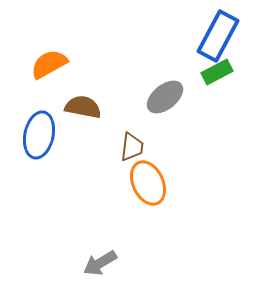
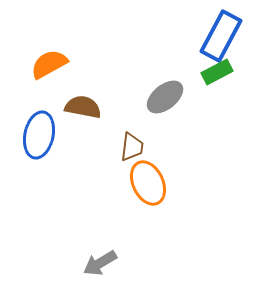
blue rectangle: moved 3 px right
